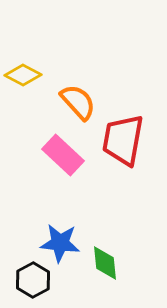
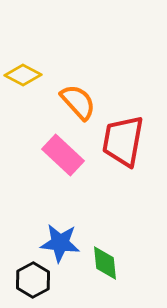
red trapezoid: moved 1 px down
